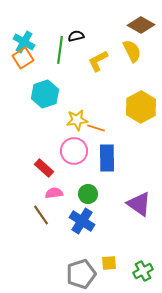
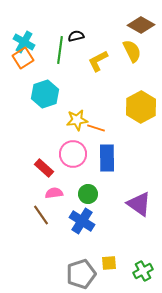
pink circle: moved 1 px left, 3 px down
